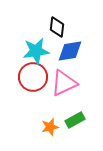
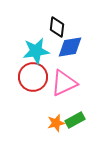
blue diamond: moved 4 px up
orange star: moved 6 px right, 4 px up
